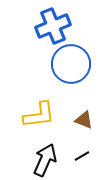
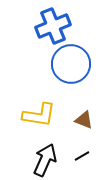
yellow L-shape: rotated 16 degrees clockwise
